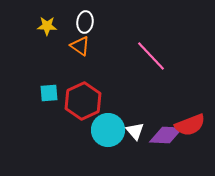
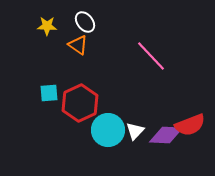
white ellipse: rotated 45 degrees counterclockwise
orange triangle: moved 2 px left, 1 px up
red hexagon: moved 3 px left, 2 px down
white triangle: rotated 24 degrees clockwise
